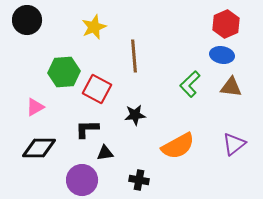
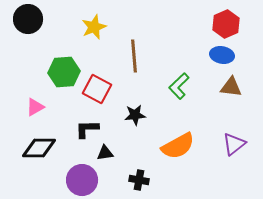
black circle: moved 1 px right, 1 px up
green L-shape: moved 11 px left, 2 px down
